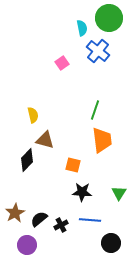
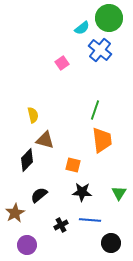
cyan semicircle: rotated 63 degrees clockwise
blue cross: moved 2 px right, 1 px up
black semicircle: moved 24 px up
